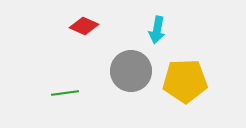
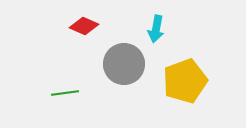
cyan arrow: moved 1 px left, 1 px up
gray circle: moved 7 px left, 7 px up
yellow pentagon: rotated 18 degrees counterclockwise
